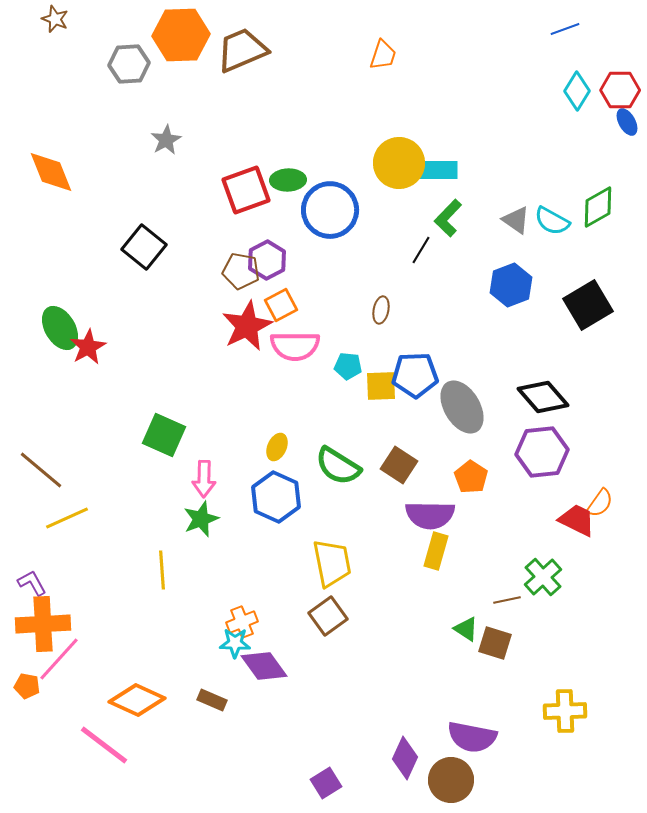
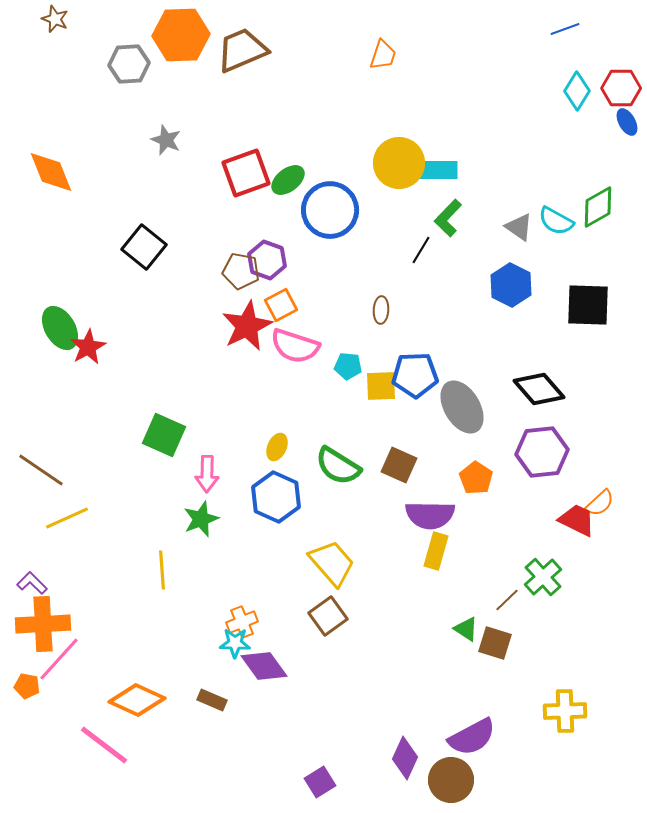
red hexagon at (620, 90): moved 1 px right, 2 px up
gray star at (166, 140): rotated 20 degrees counterclockwise
green ellipse at (288, 180): rotated 36 degrees counterclockwise
red square at (246, 190): moved 17 px up
gray triangle at (516, 220): moved 3 px right, 7 px down
cyan semicircle at (552, 221): moved 4 px right
purple hexagon at (267, 260): rotated 12 degrees counterclockwise
blue hexagon at (511, 285): rotated 12 degrees counterclockwise
black square at (588, 305): rotated 33 degrees clockwise
brown ellipse at (381, 310): rotated 8 degrees counterclockwise
pink semicircle at (295, 346): rotated 18 degrees clockwise
black diamond at (543, 397): moved 4 px left, 8 px up
brown square at (399, 465): rotated 9 degrees counterclockwise
brown line at (41, 470): rotated 6 degrees counterclockwise
orange pentagon at (471, 477): moved 5 px right, 1 px down
pink arrow at (204, 479): moved 3 px right, 5 px up
orange semicircle at (600, 503): rotated 12 degrees clockwise
yellow trapezoid at (332, 563): rotated 30 degrees counterclockwise
purple L-shape at (32, 583): rotated 16 degrees counterclockwise
brown line at (507, 600): rotated 32 degrees counterclockwise
purple semicircle at (472, 737): rotated 39 degrees counterclockwise
purple square at (326, 783): moved 6 px left, 1 px up
